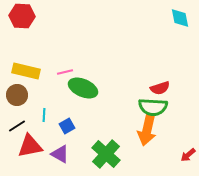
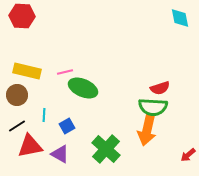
yellow rectangle: moved 1 px right
green cross: moved 5 px up
